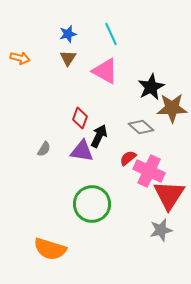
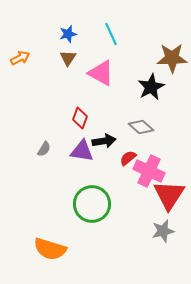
orange arrow: rotated 42 degrees counterclockwise
pink triangle: moved 4 px left, 2 px down
brown star: moved 50 px up
black arrow: moved 5 px right, 5 px down; rotated 55 degrees clockwise
gray star: moved 2 px right, 1 px down
